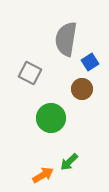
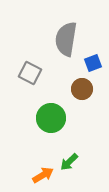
blue square: moved 3 px right, 1 px down; rotated 12 degrees clockwise
